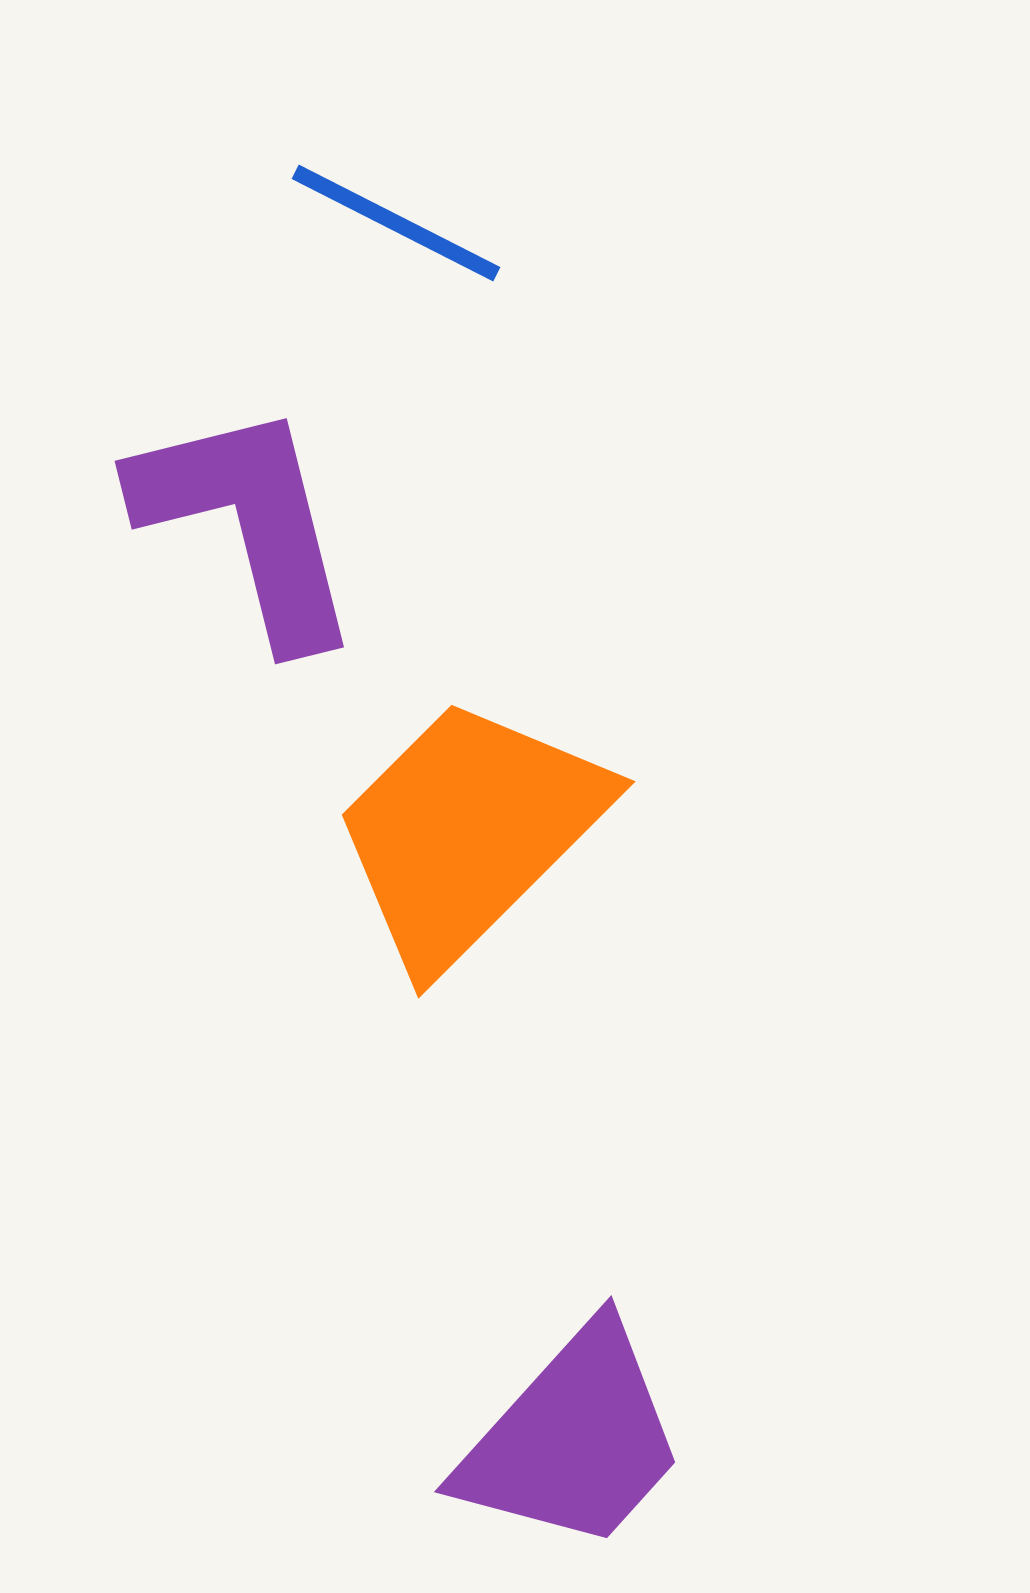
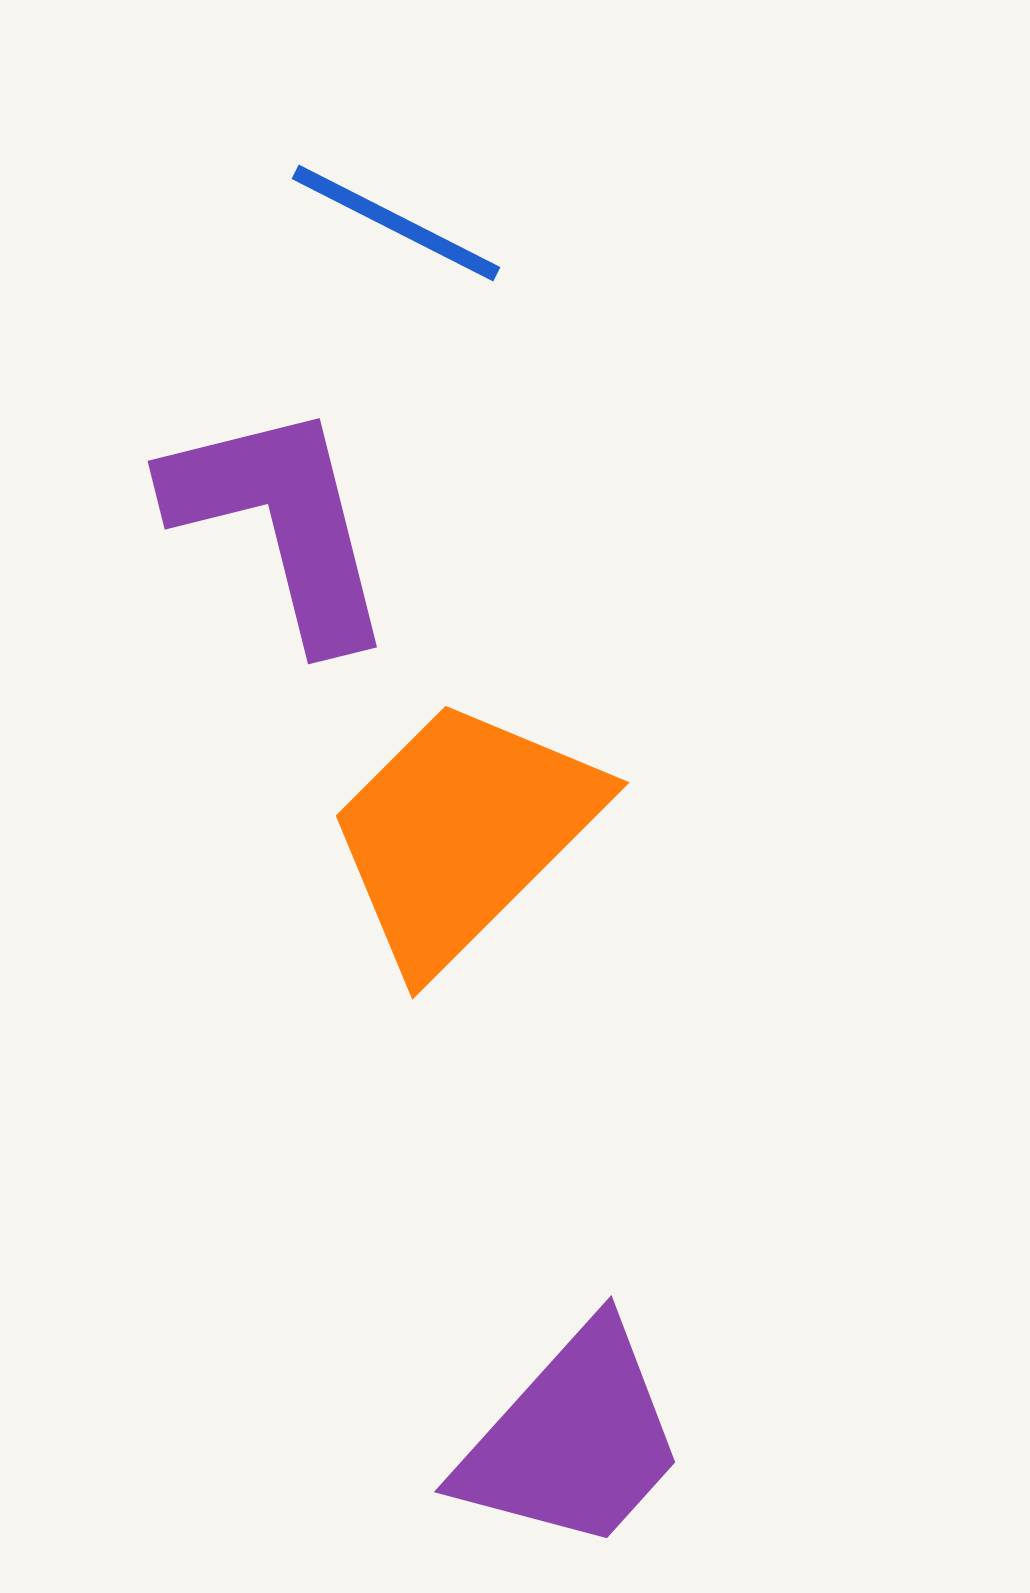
purple L-shape: moved 33 px right
orange trapezoid: moved 6 px left, 1 px down
